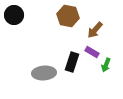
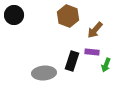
brown hexagon: rotated 10 degrees clockwise
purple rectangle: rotated 24 degrees counterclockwise
black rectangle: moved 1 px up
